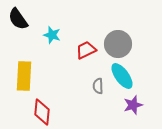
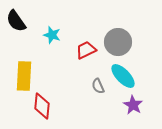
black semicircle: moved 2 px left, 2 px down
gray circle: moved 2 px up
cyan ellipse: moved 1 px right; rotated 8 degrees counterclockwise
gray semicircle: rotated 21 degrees counterclockwise
purple star: rotated 24 degrees counterclockwise
red diamond: moved 6 px up
